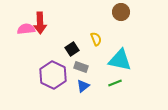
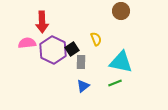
brown circle: moved 1 px up
red arrow: moved 2 px right, 1 px up
pink semicircle: moved 1 px right, 14 px down
cyan triangle: moved 1 px right, 2 px down
gray rectangle: moved 5 px up; rotated 72 degrees clockwise
purple hexagon: moved 25 px up
